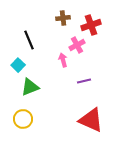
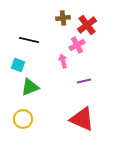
red cross: moved 4 px left; rotated 18 degrees counterclockwise
black line: rotated 54 degrees counterclockwise
pink arrow: moved 1 px down
cyan square: rotated 24 degrees counterclockwise
red triangle: moved 9 px left, 1 px up
